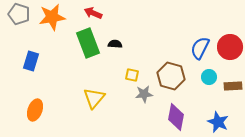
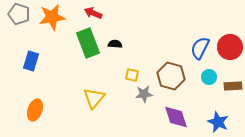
purple diamond: rotated 28 degrees counterclockwise
